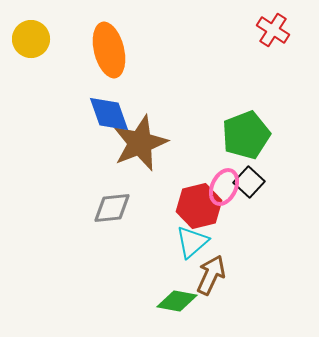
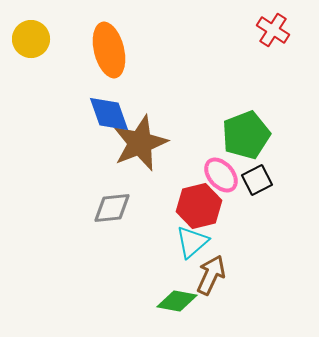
black square: moved 8 px right, 2 px up; rotated 20 degrees clockwise
pink ellipse: moved 3 px left, 12 px up; rotated 66 degrees counterclockwise
